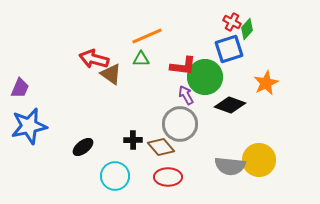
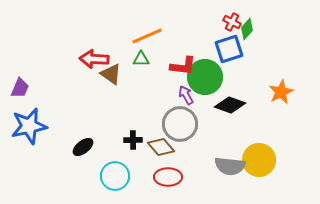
red arrow: rotated 12 degrees counterclockwise
orange star: moved 15 px right, 9 px down
